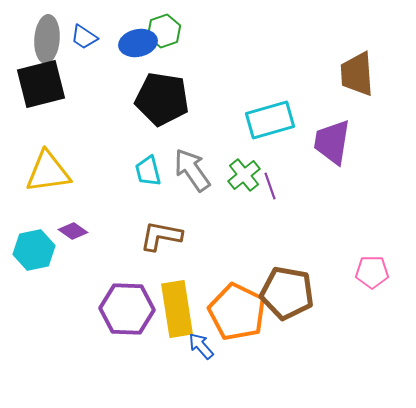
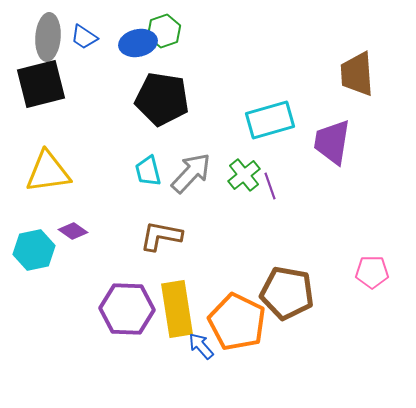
gray ellipse: moved 1 px right, 2 px up
gray arrow: moved 1 px left, 3 px down; rotated 78 degrees clockwise
orange pentagon: moved 10 px down
